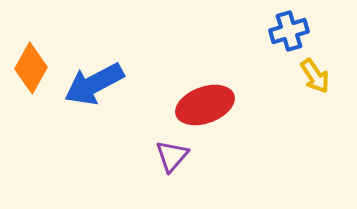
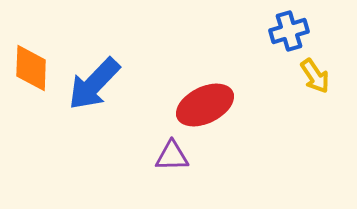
orange diamond: rotated 27 degrees counterclockwise
blue arrow: rotated 18 degrees counterclockwise
red ellipse: rotated 6 degrees counterclockwise
purple triangle: rotated 48 degrees clockwise
